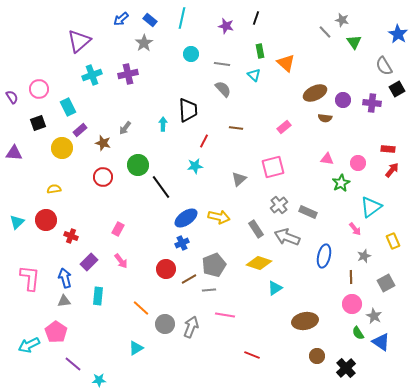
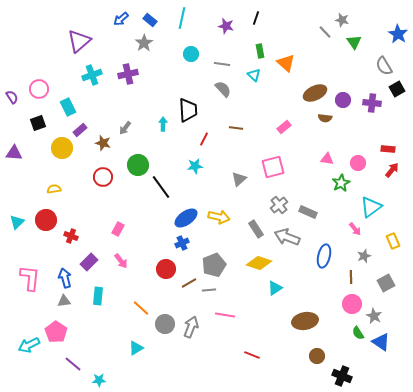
red line at (204, 141): moved 2 px up
brown line at (189, 279): moved 4 px down
black cross at (346, 368): moved 4 px left, 8 px down; rotated 24 degrees counterclockwise
